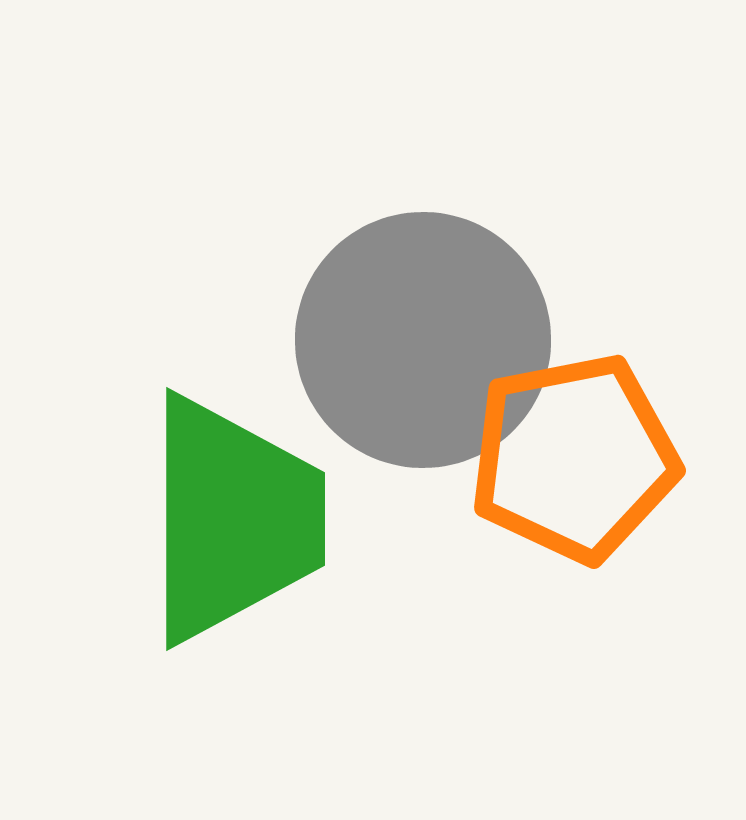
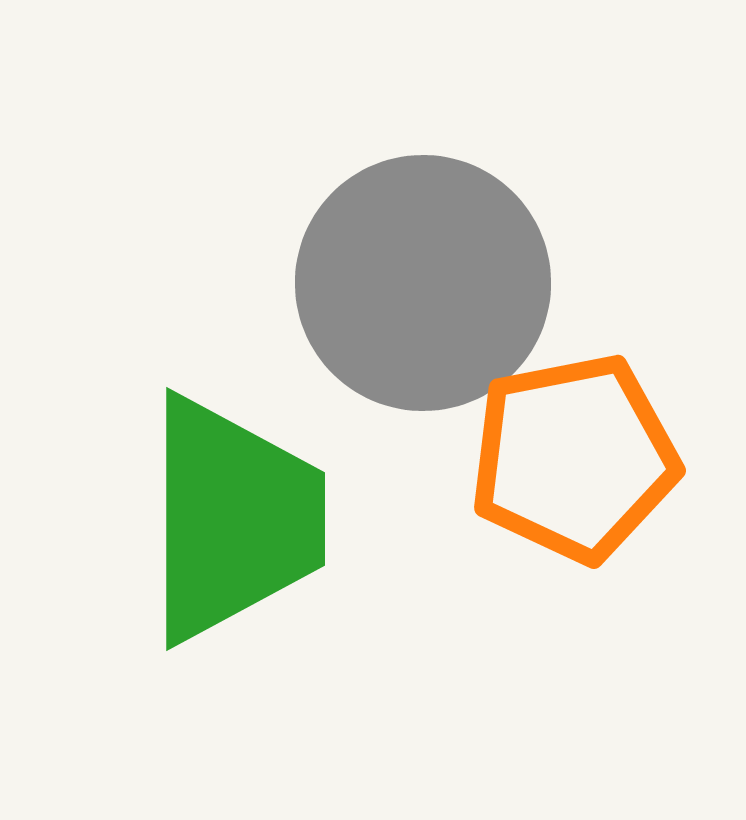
gray circle: moved 57 px up
